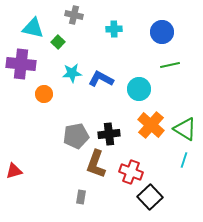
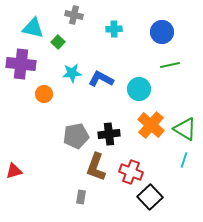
brown L-shape: moved 3 px down
